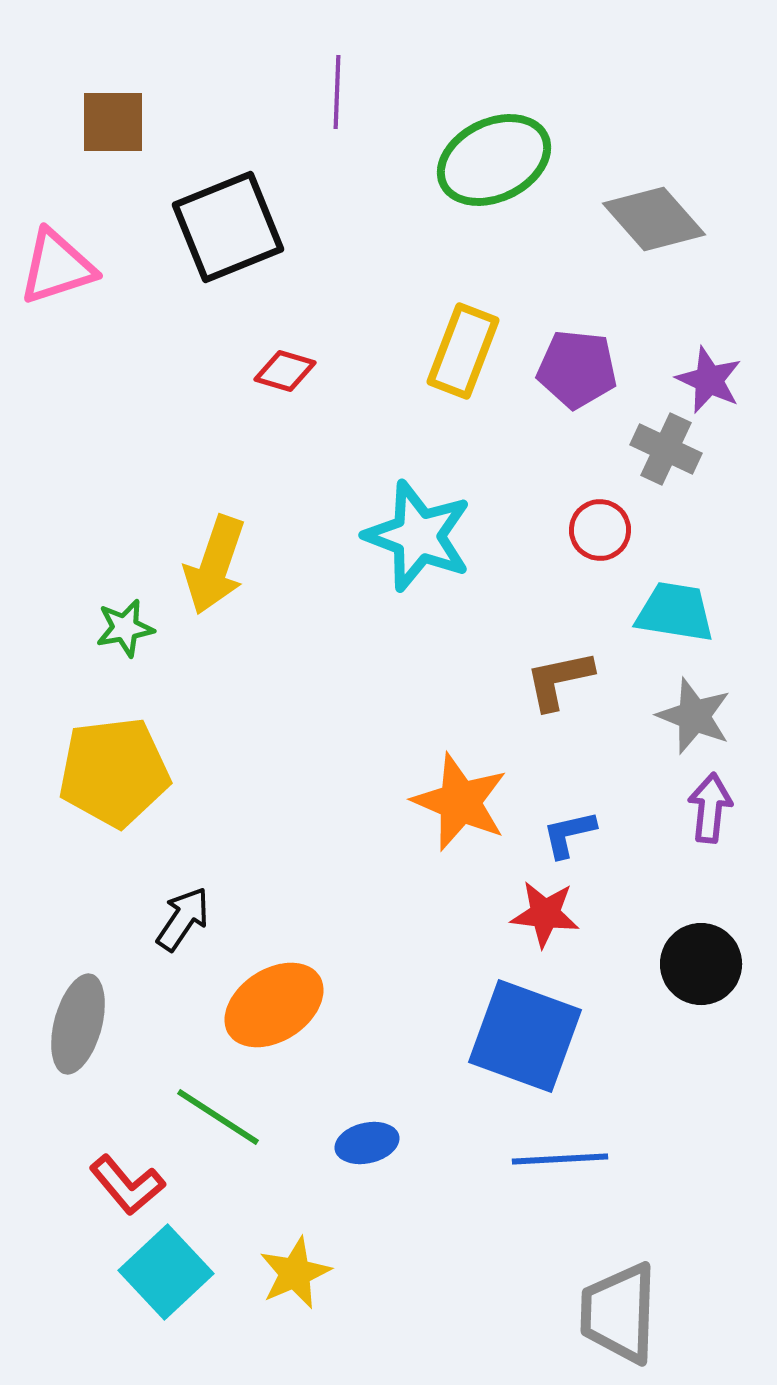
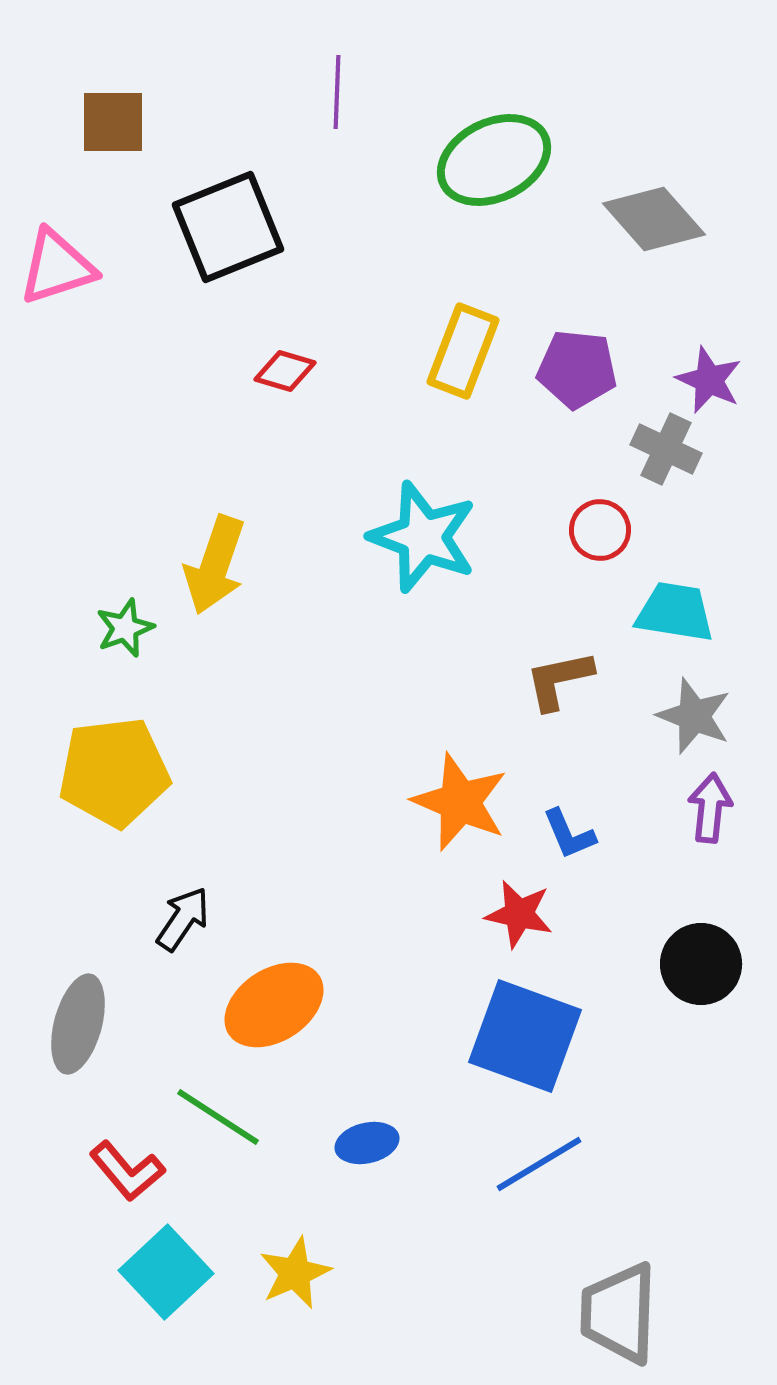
cyan star: moved 5 px right, 1 px down
green star: rotated 10 degrees counterclockwise
blue L-shape: rotated 100 degrees counterclockwise
red star: moved 26 px left; rotated 6 degrees clockwise
blue line: moved 21 px left, 5 px down; rotated 28 degrees counterclockwise
red L-shape: moved 14 px up
